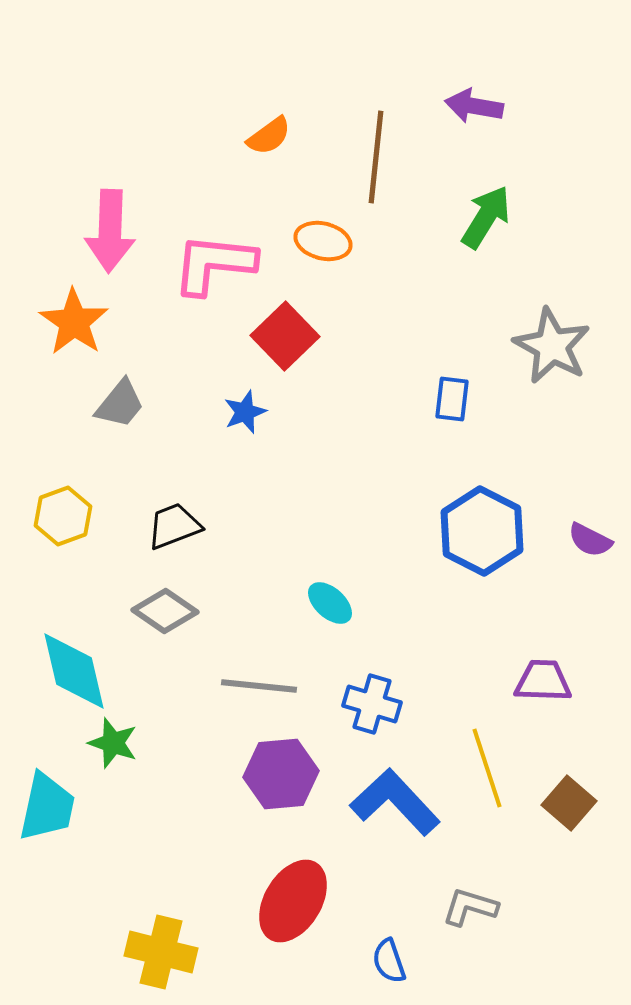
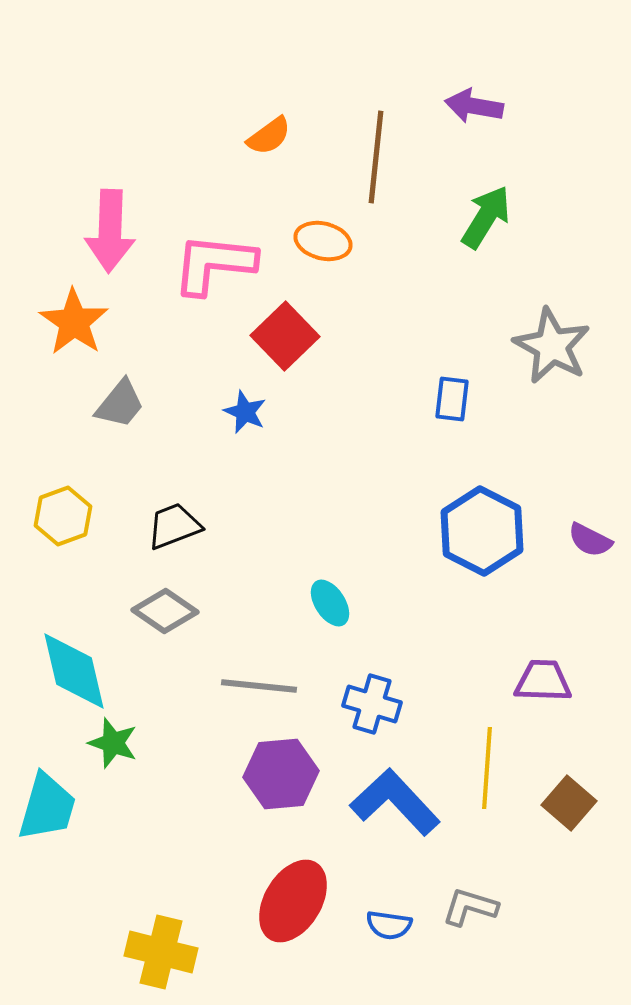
blue star: rotated 27 degrees counterclockwise
cyan ellipse: rotated 15 degrees clockwise
yellow line: rotated 22 degrees clockwise
cyan trapezoid: rotated 4 degrees clockwise
blue semicircle: moved 36 px up; rotated 63 degrees counterclockwise
